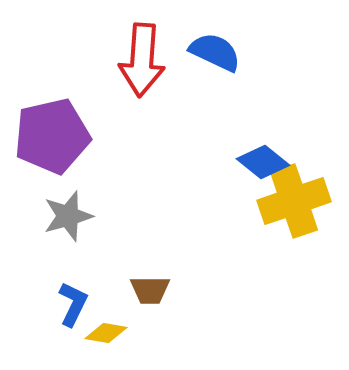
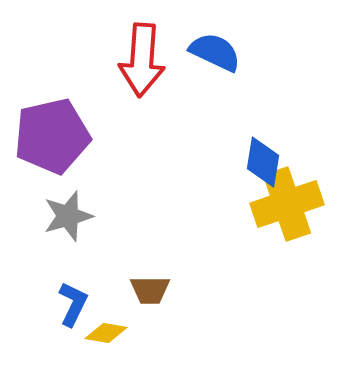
blue diamond: rotated 60 degrees clockwise
yellow cross: moved 7 px left, 3 px down
